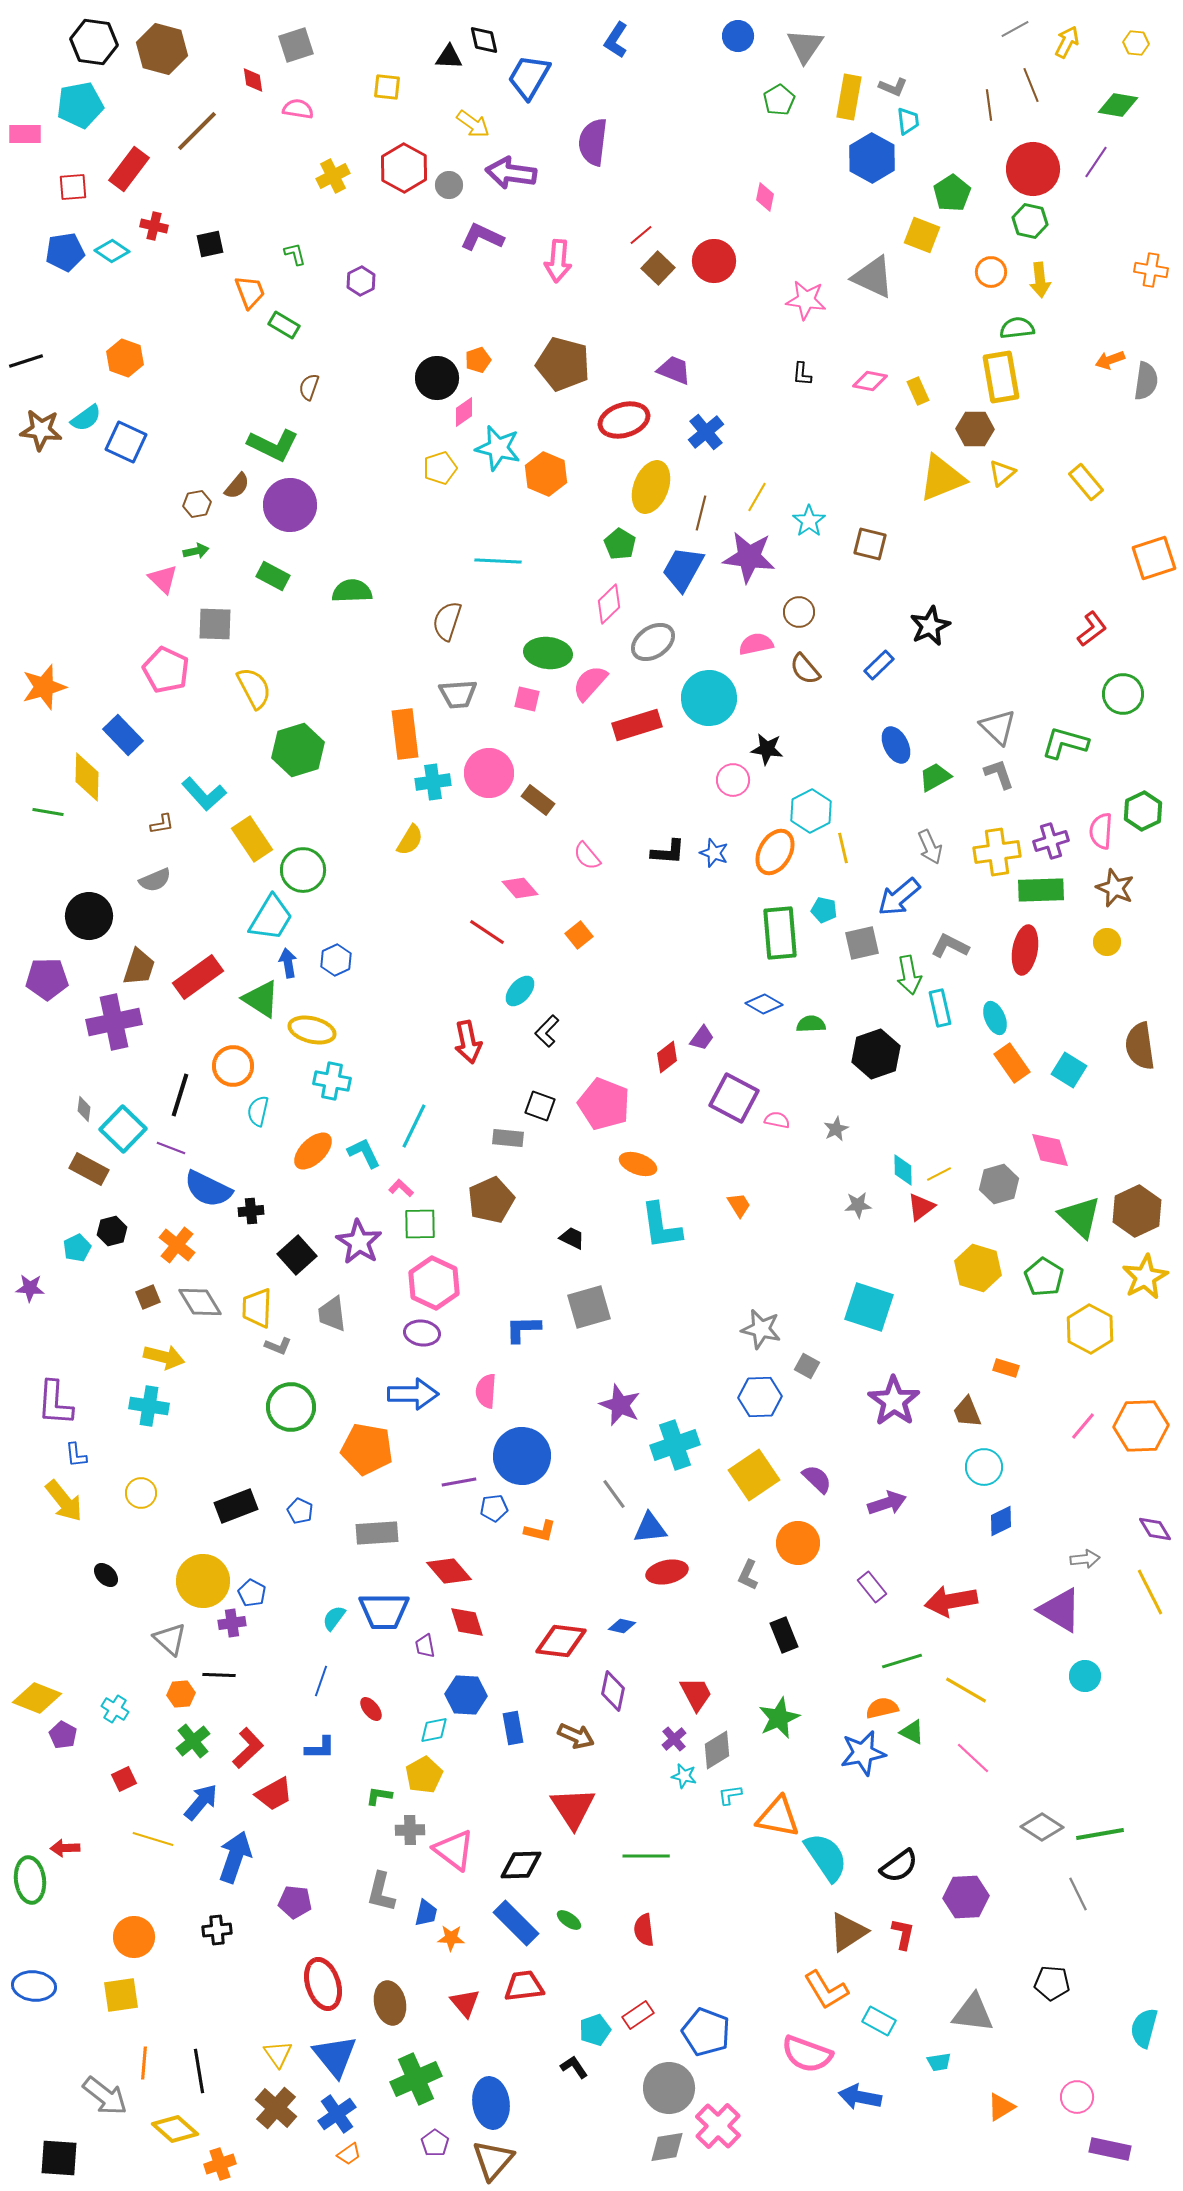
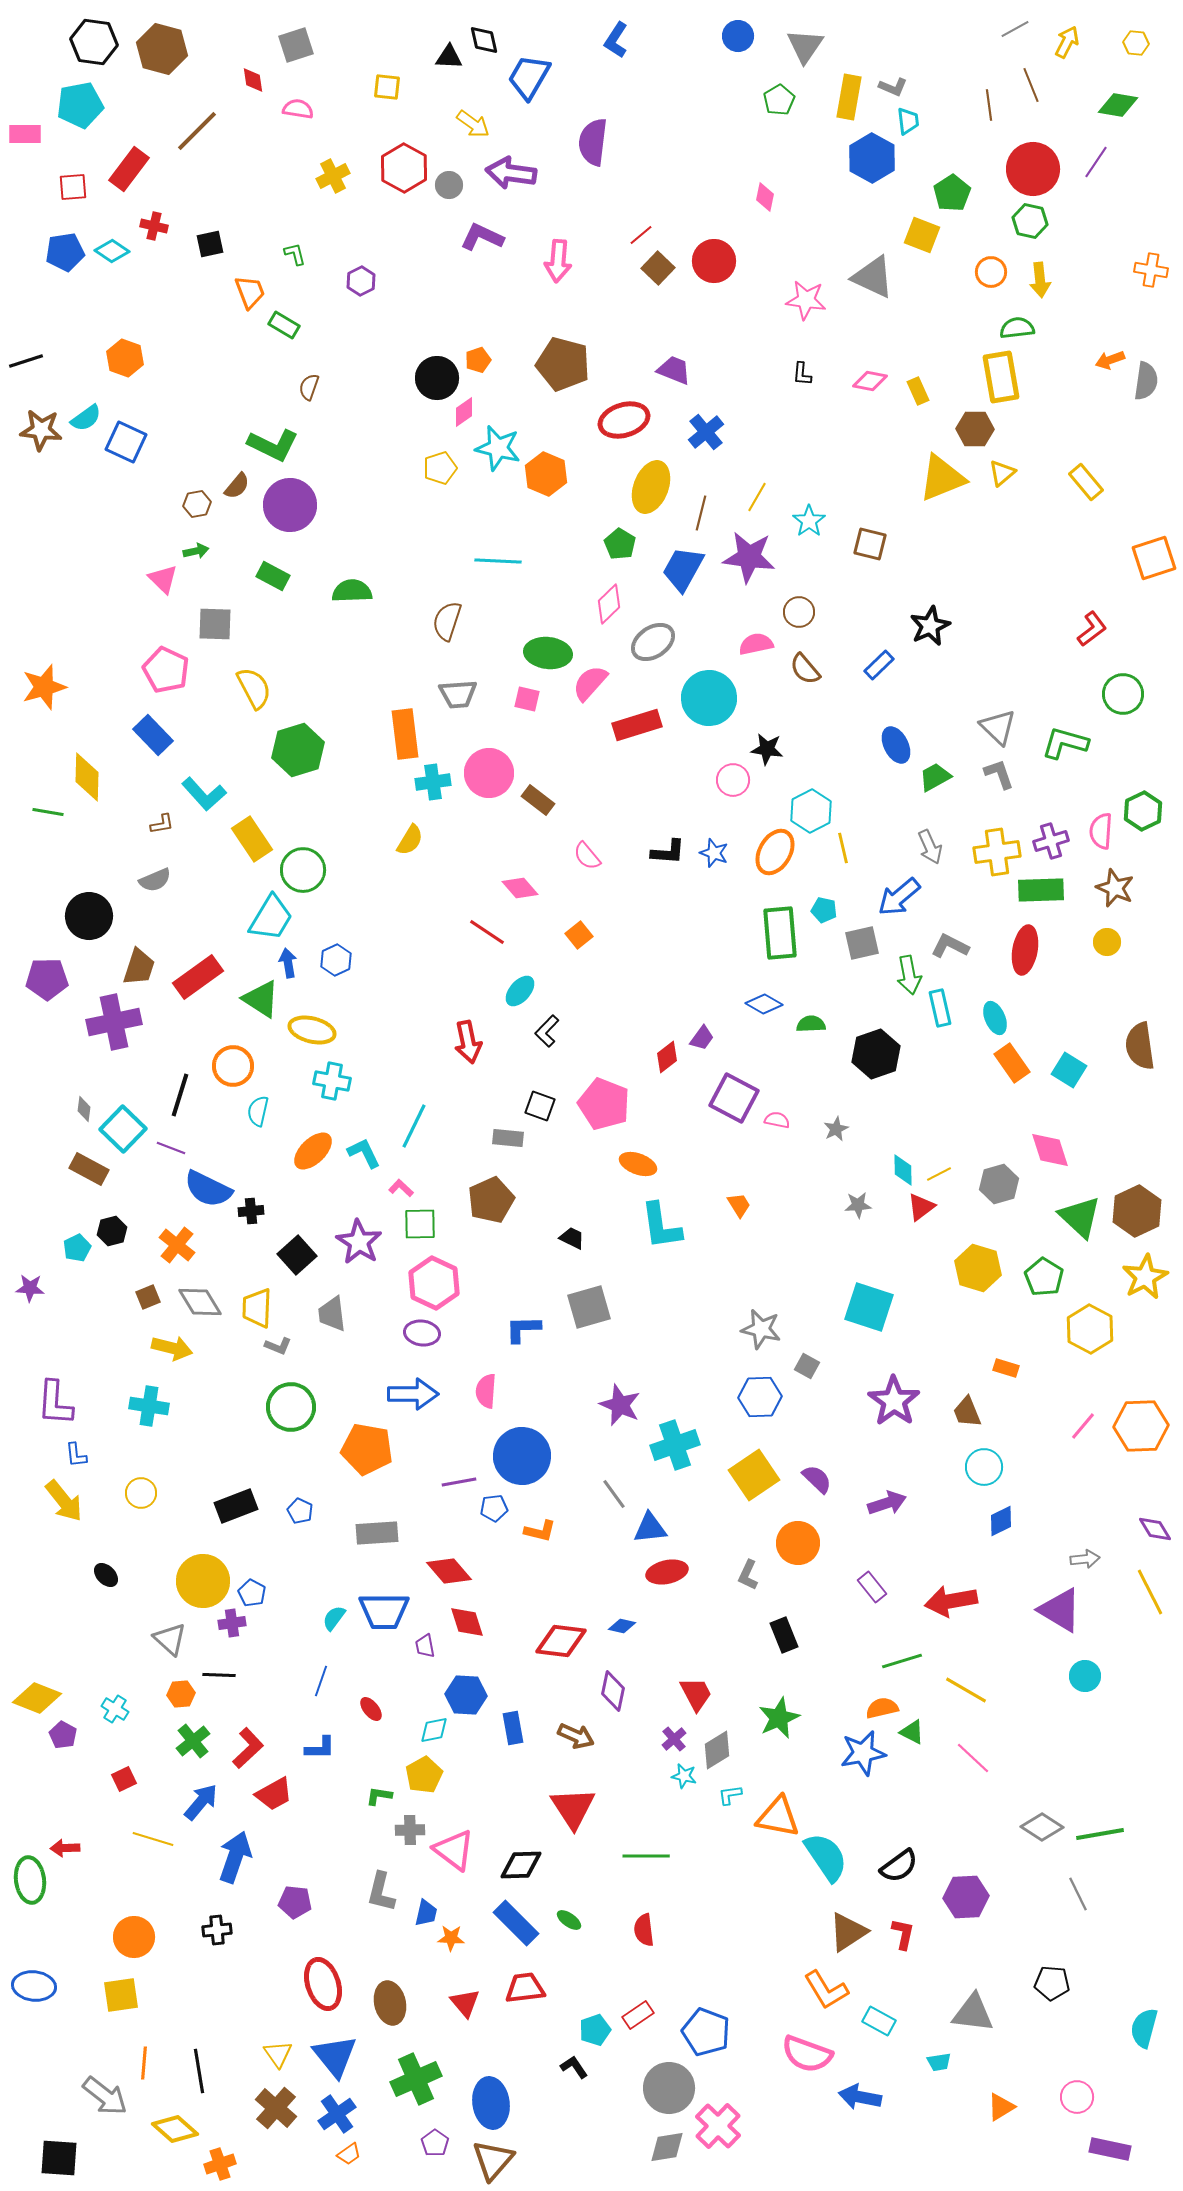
blue rectangle at (123, 735): moved 30 px right
yellow arrow at (164, 1357): moved 8 px right, 9 px up
red trapezoid at (524, 1986): moved 1 px right, 2 px down
